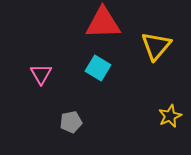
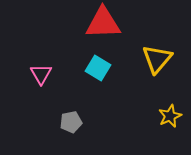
yellow triangle: moved 1 px right, 13 px down
